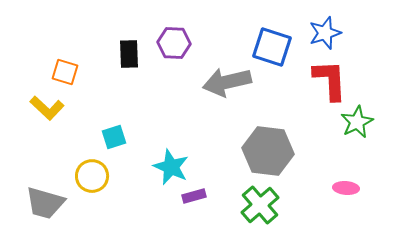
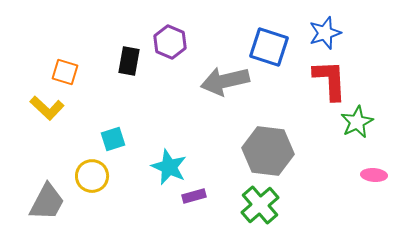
purple hexagon: moved 4 px left, 1 px up; rotated 20 degrees clockwise
blue square: moved 3 px left
black rectangle: moved 7 px down; rotated 12 degrees clockwise
gray arrow: moved 2 px left, 1 px up
cyan square: moved 1 px left, 2 px down
cyan star: moved 2 px left
pink ellipse: moved 28 px right, 13 px up
gray trapezoid: moved 2 px right, 1 px up; rotated 78 degrees counterclockwise
